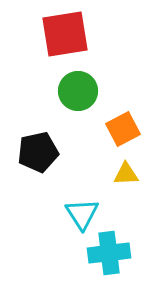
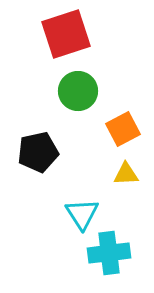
red square: moved 1 px right; rotated 9 degrees counterclockwise
